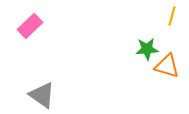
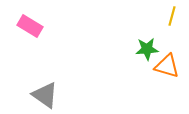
pink rectangle: rotated 75 degrees clockwise
gray triangle: moved 3 px right
